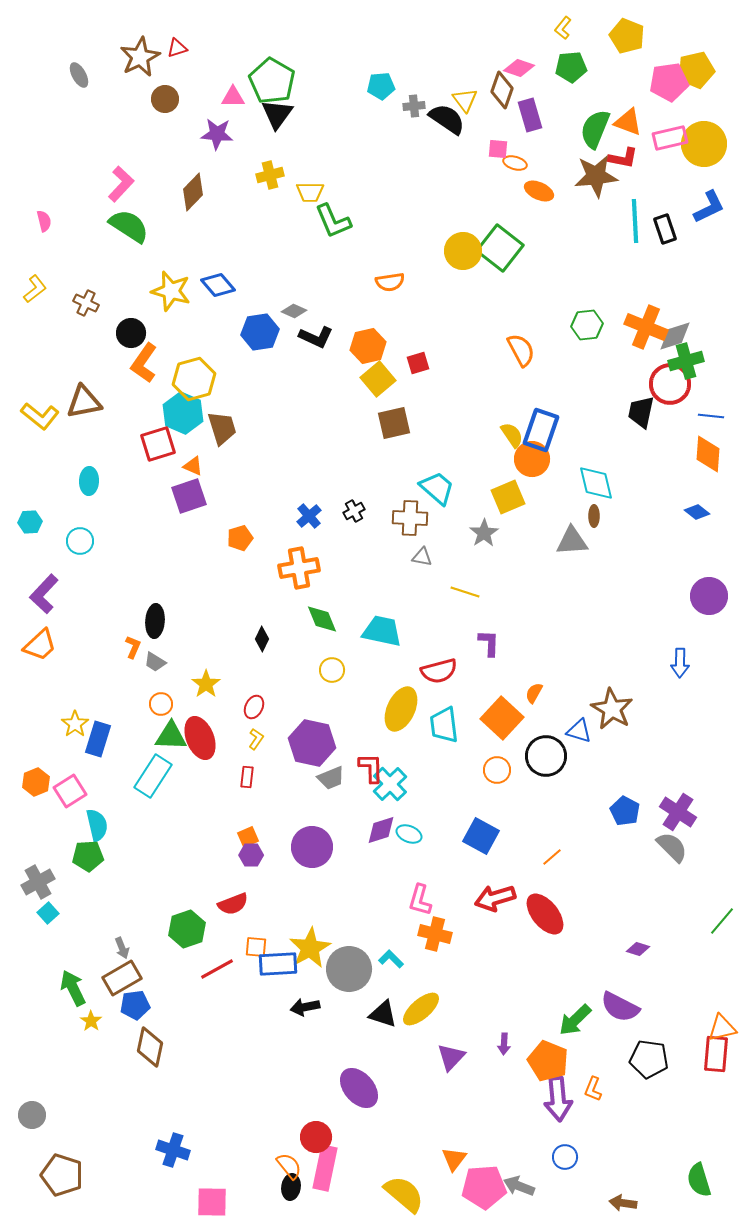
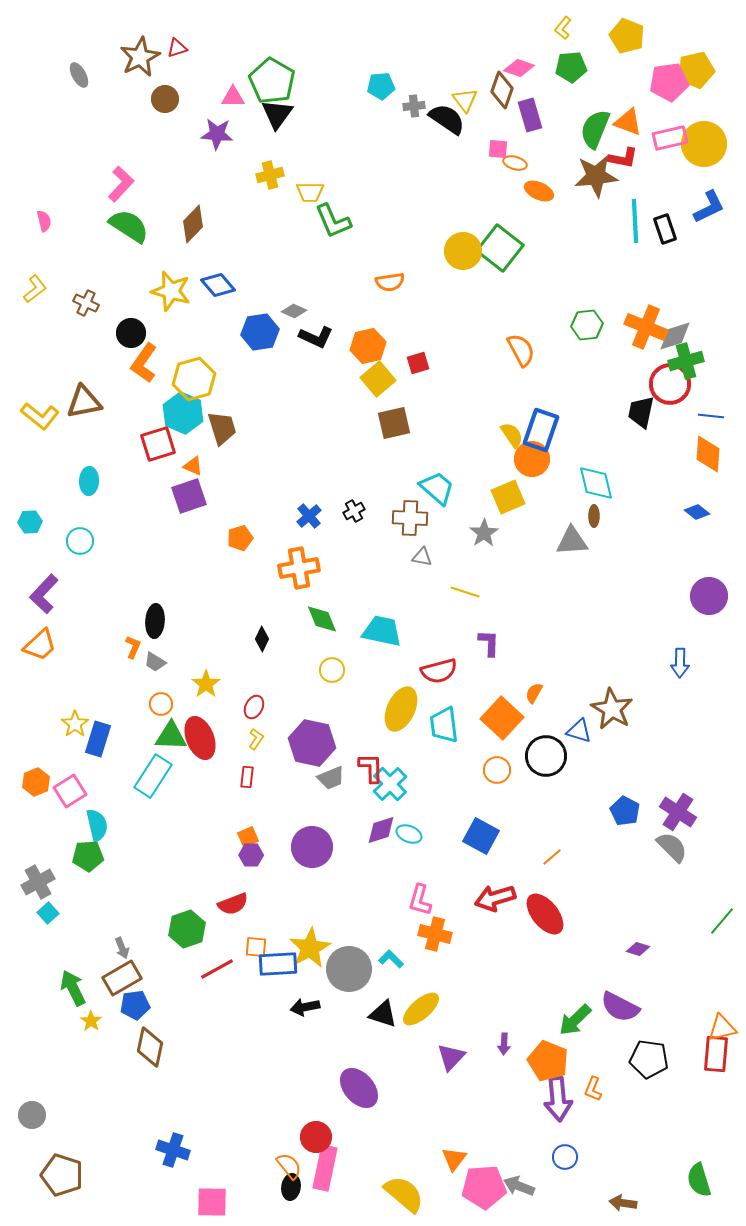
brown diamond at (193, 192): moved 32 px down
